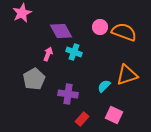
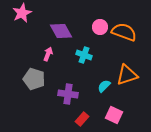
cyan cross: moved 10 px right, 3 px down
gray pentagon: rotated 25 degrees counterclockwise
